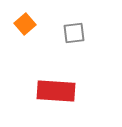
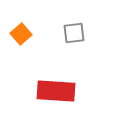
orange square: moved 4 px left, 10 px down
